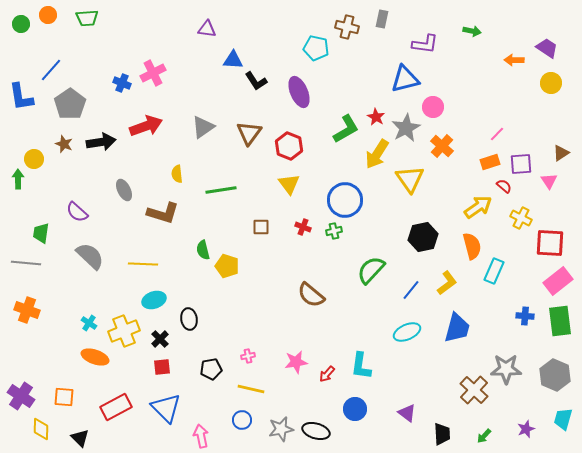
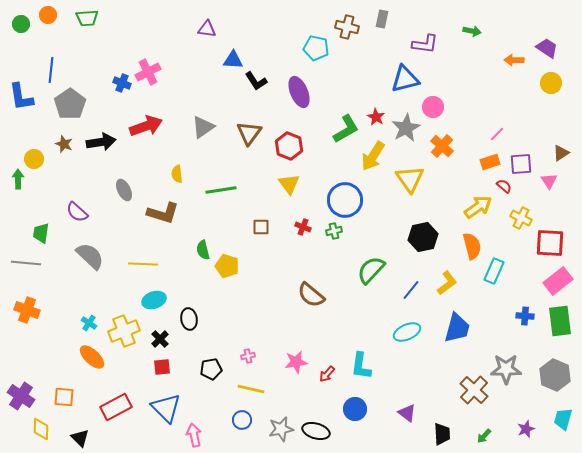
blue line at (51, 70): rotated 35 degrees counterclockwise
pink cross at (153, 73): moved 5 px left, 1 px up
yellow arrow at (377, 154): moved 4 px left, 2 px down
orange ellipse at (95, 357): moved 3 px left; rotated 24 degrees clockwise
pink arrow at (201, 436): moved 7 px left, 1 px up
